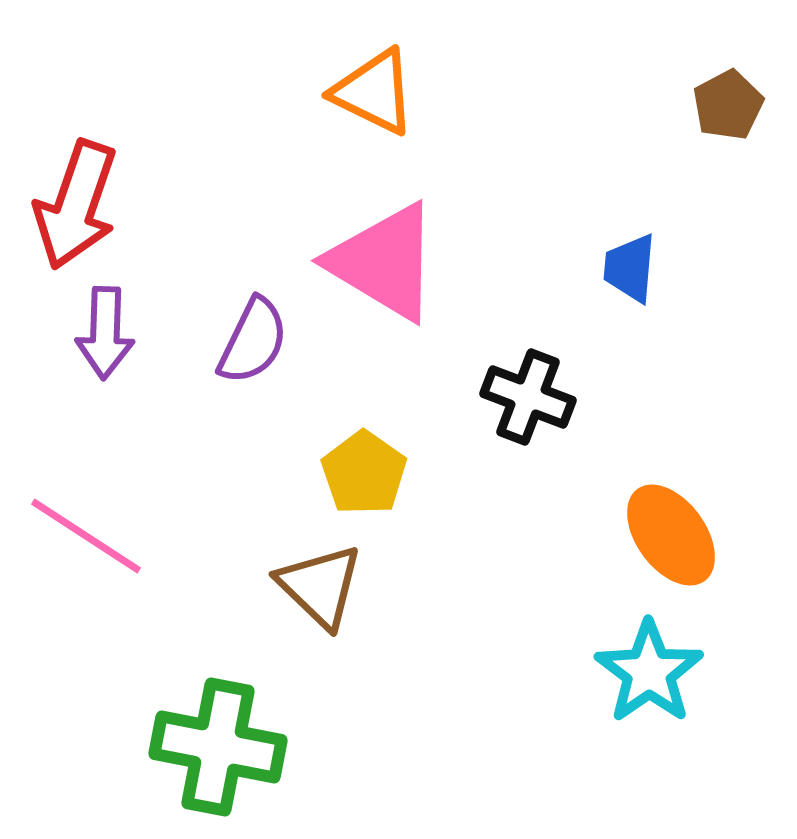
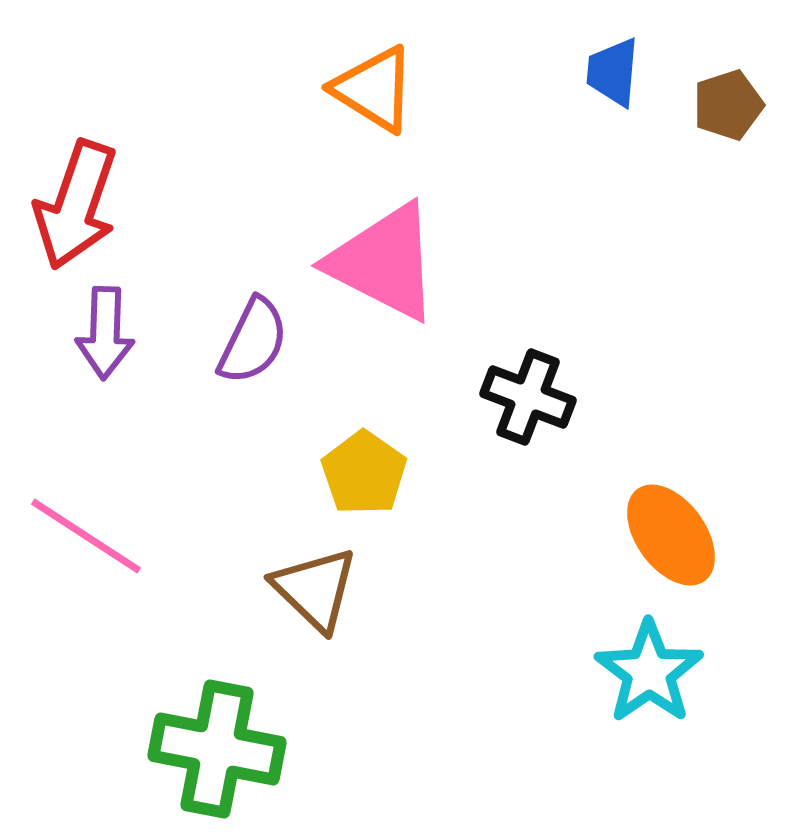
orange triangle: moved 3 px up; rotated 6 degrees clockwise
brown pentagon: rotated 10 degrees clockwise
pink triangle: rotated 4 degrees counterclockwise
blue trapezoid: moved 17 px left, 196 px up
brown triangle: moved 5 px left, 3 px down
green cross: moved 1 px left, 2 px down
